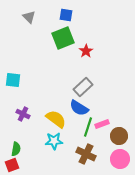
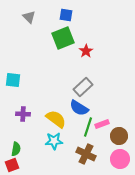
purple cross: rotated 24 degrees counterclockwise
